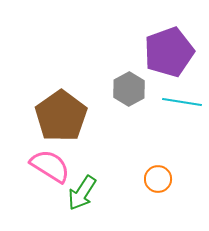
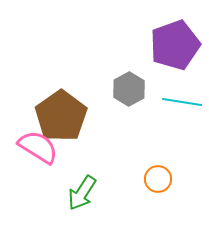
purple pentagon: moved 6 px right, 7 px up
pink semicircle: moved 12 px left, 19 px up
